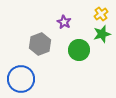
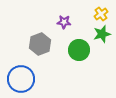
purple star: rotated 24 degrees counterclockwise
